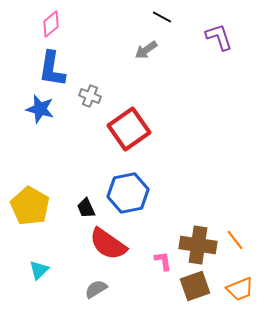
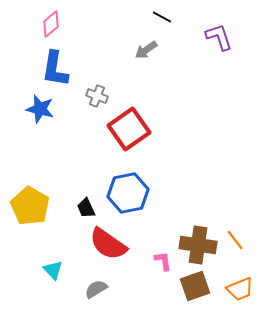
blue L-shape: moved 3 px right
gray cross: moved 7 px right
cyan triangle: moved 14 px right; rotated 30 degrees counterclockwise
